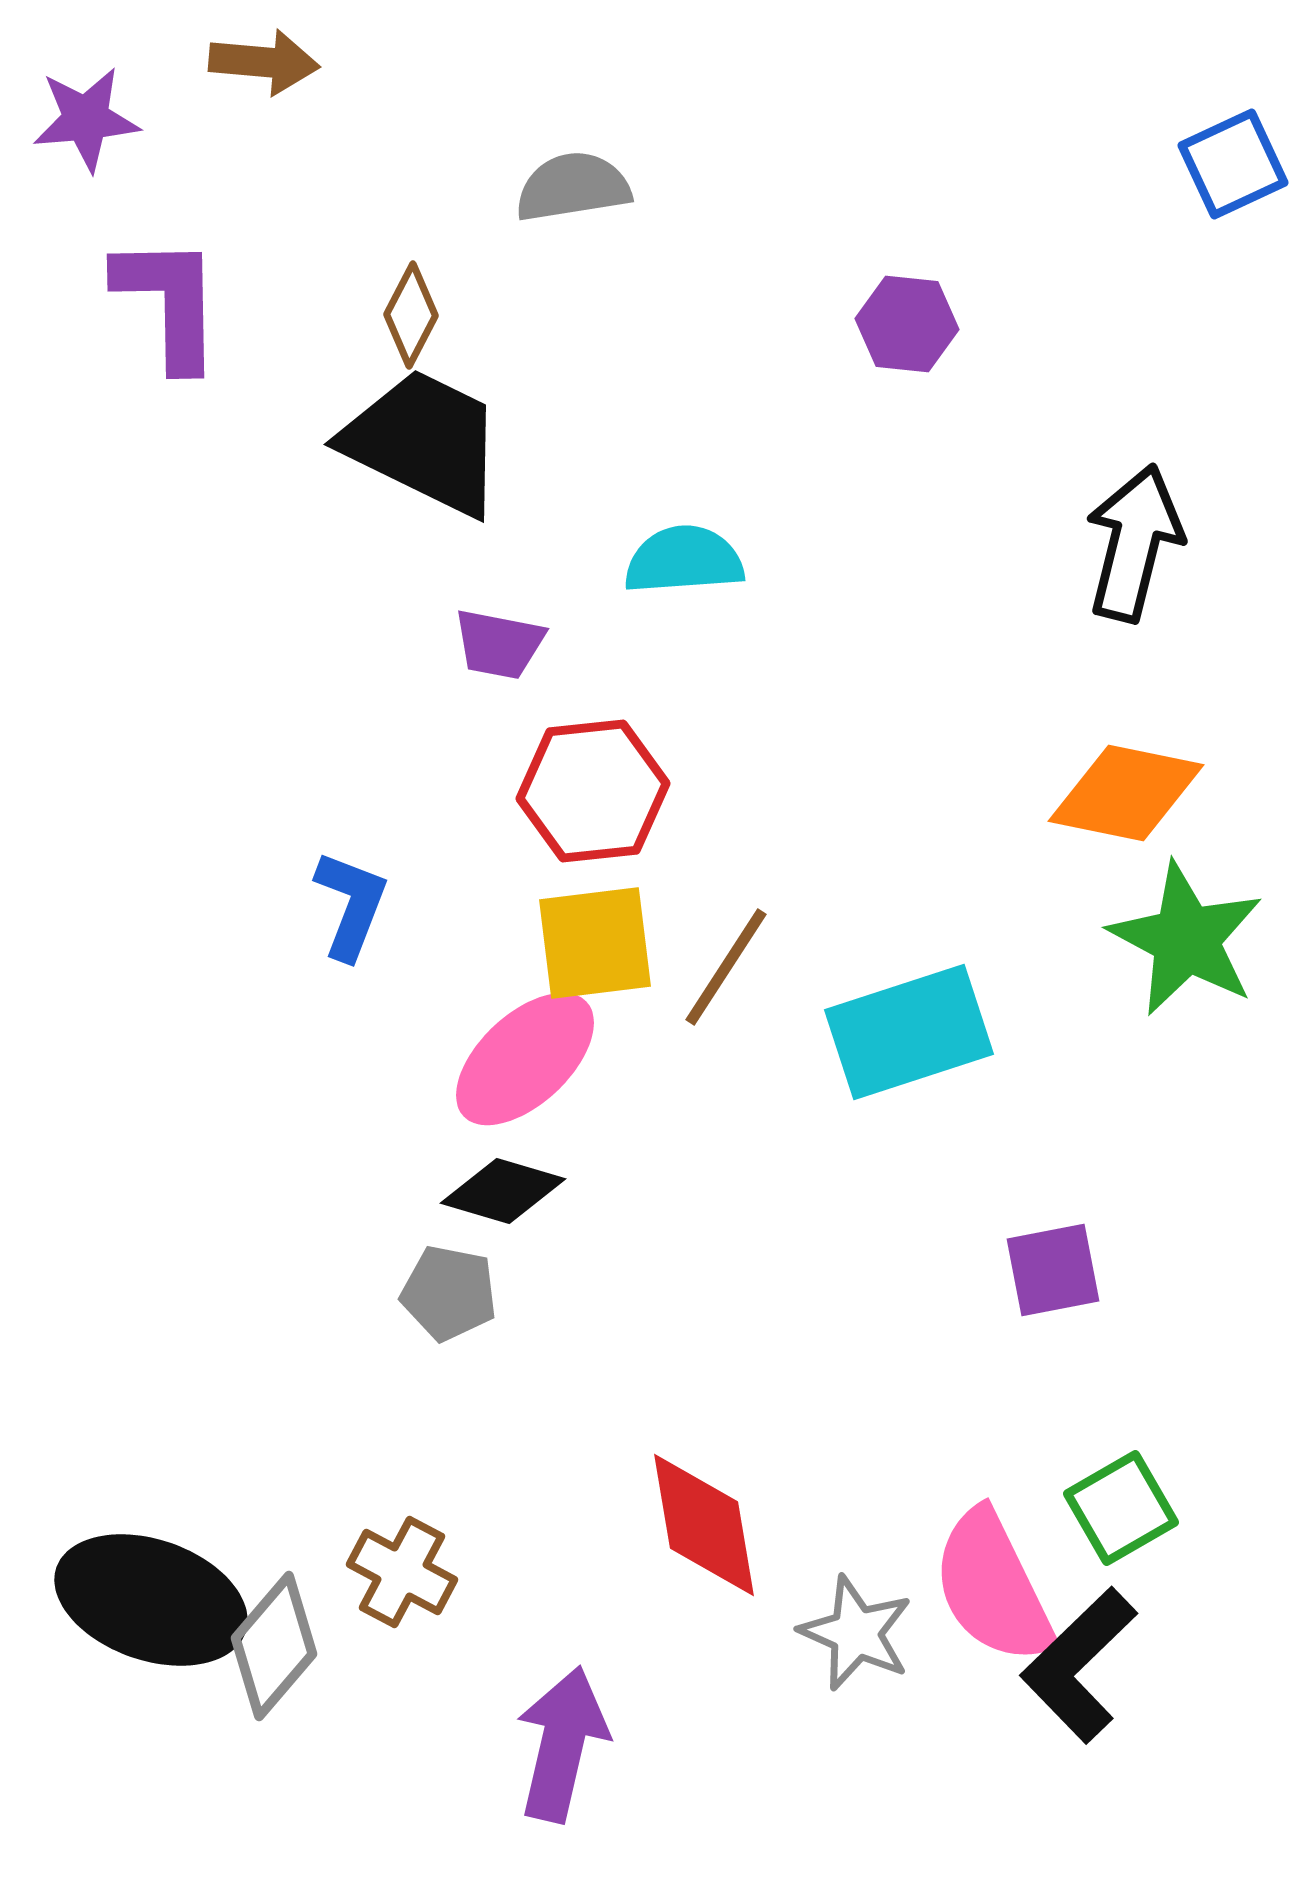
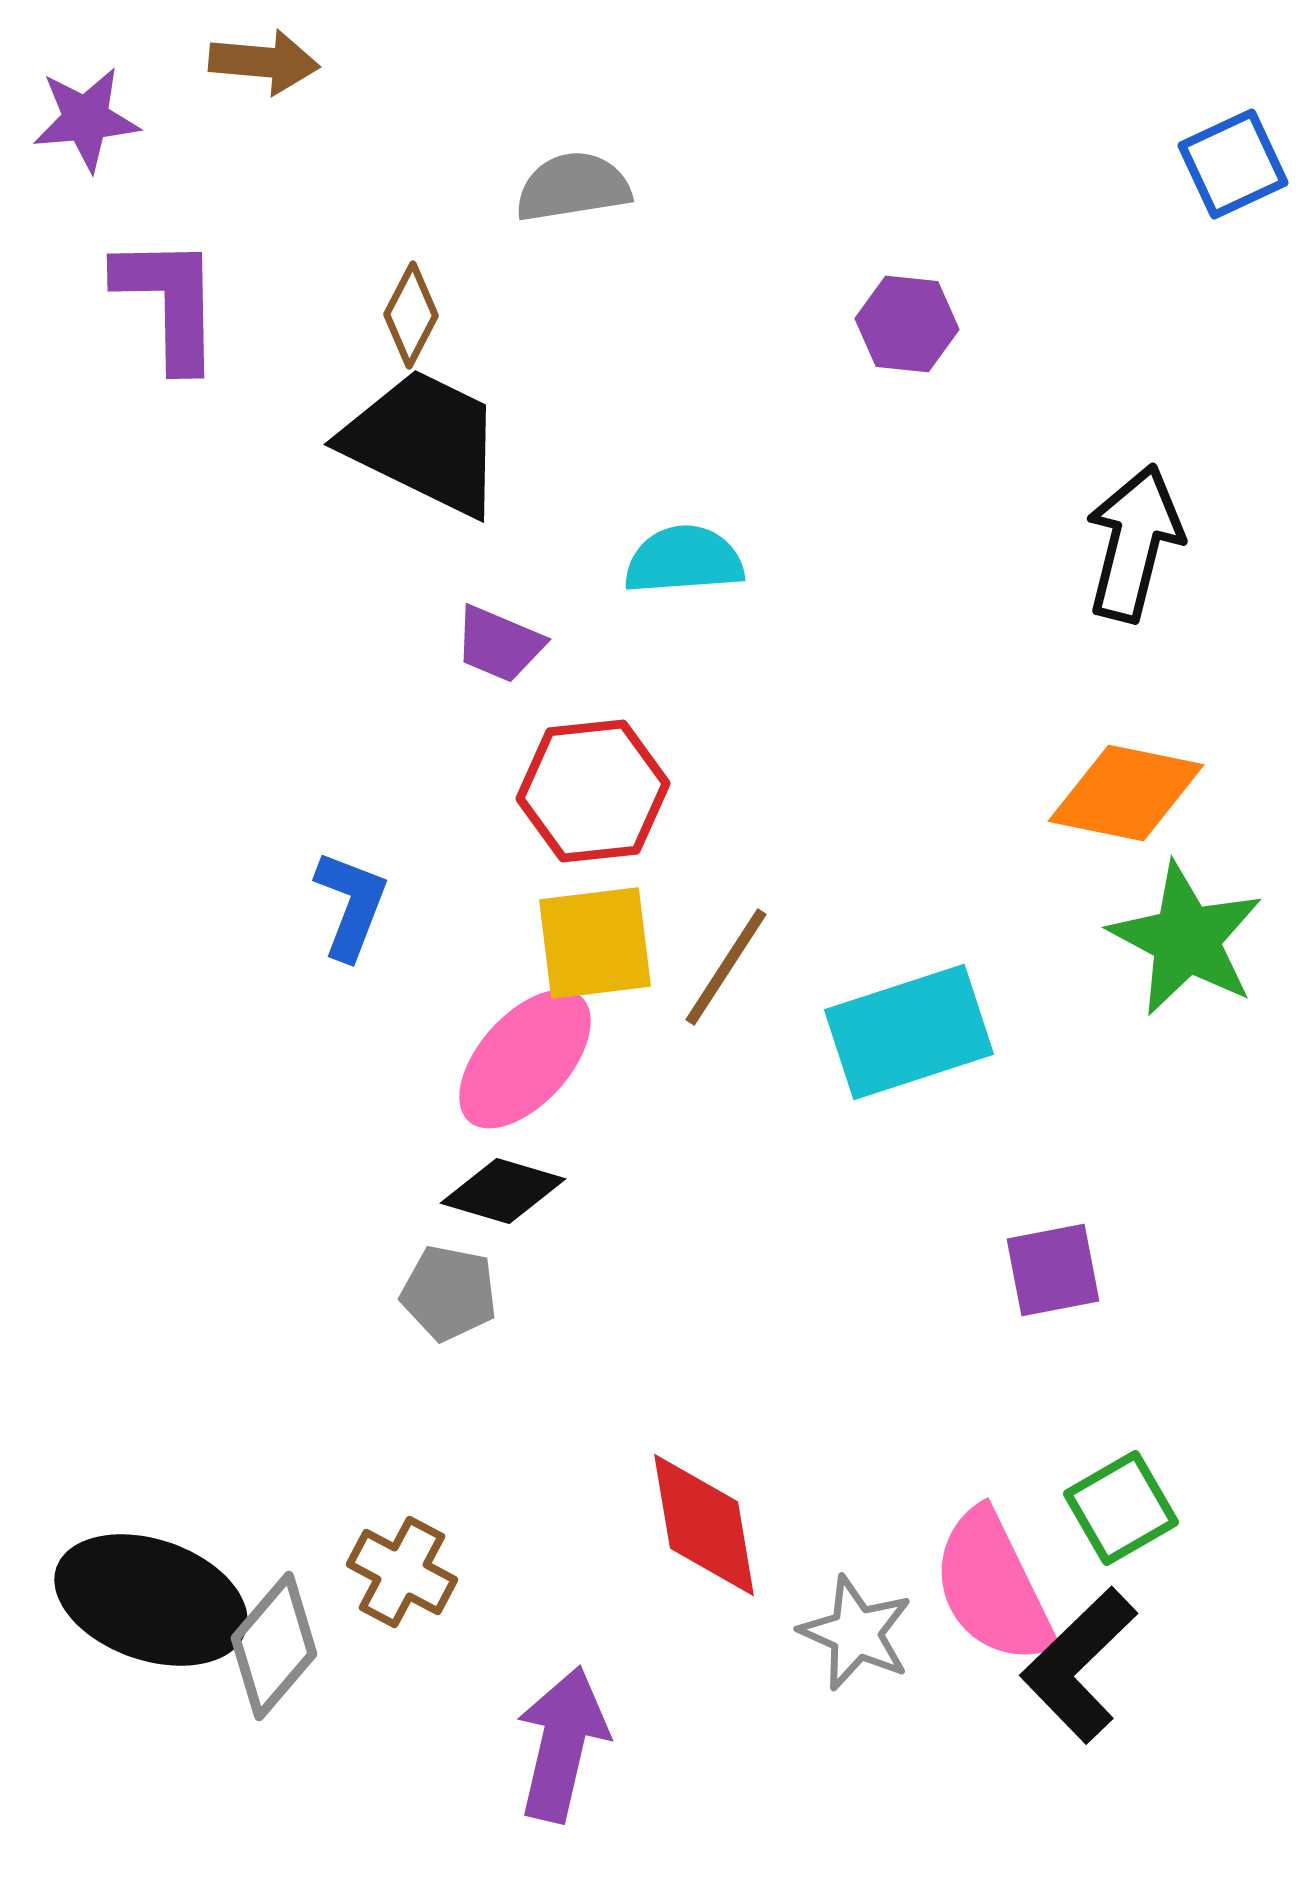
purple trapezoid: rotated 12 degrees clockwise
pink ellipse: rotated 5 degrees counterclockwise
